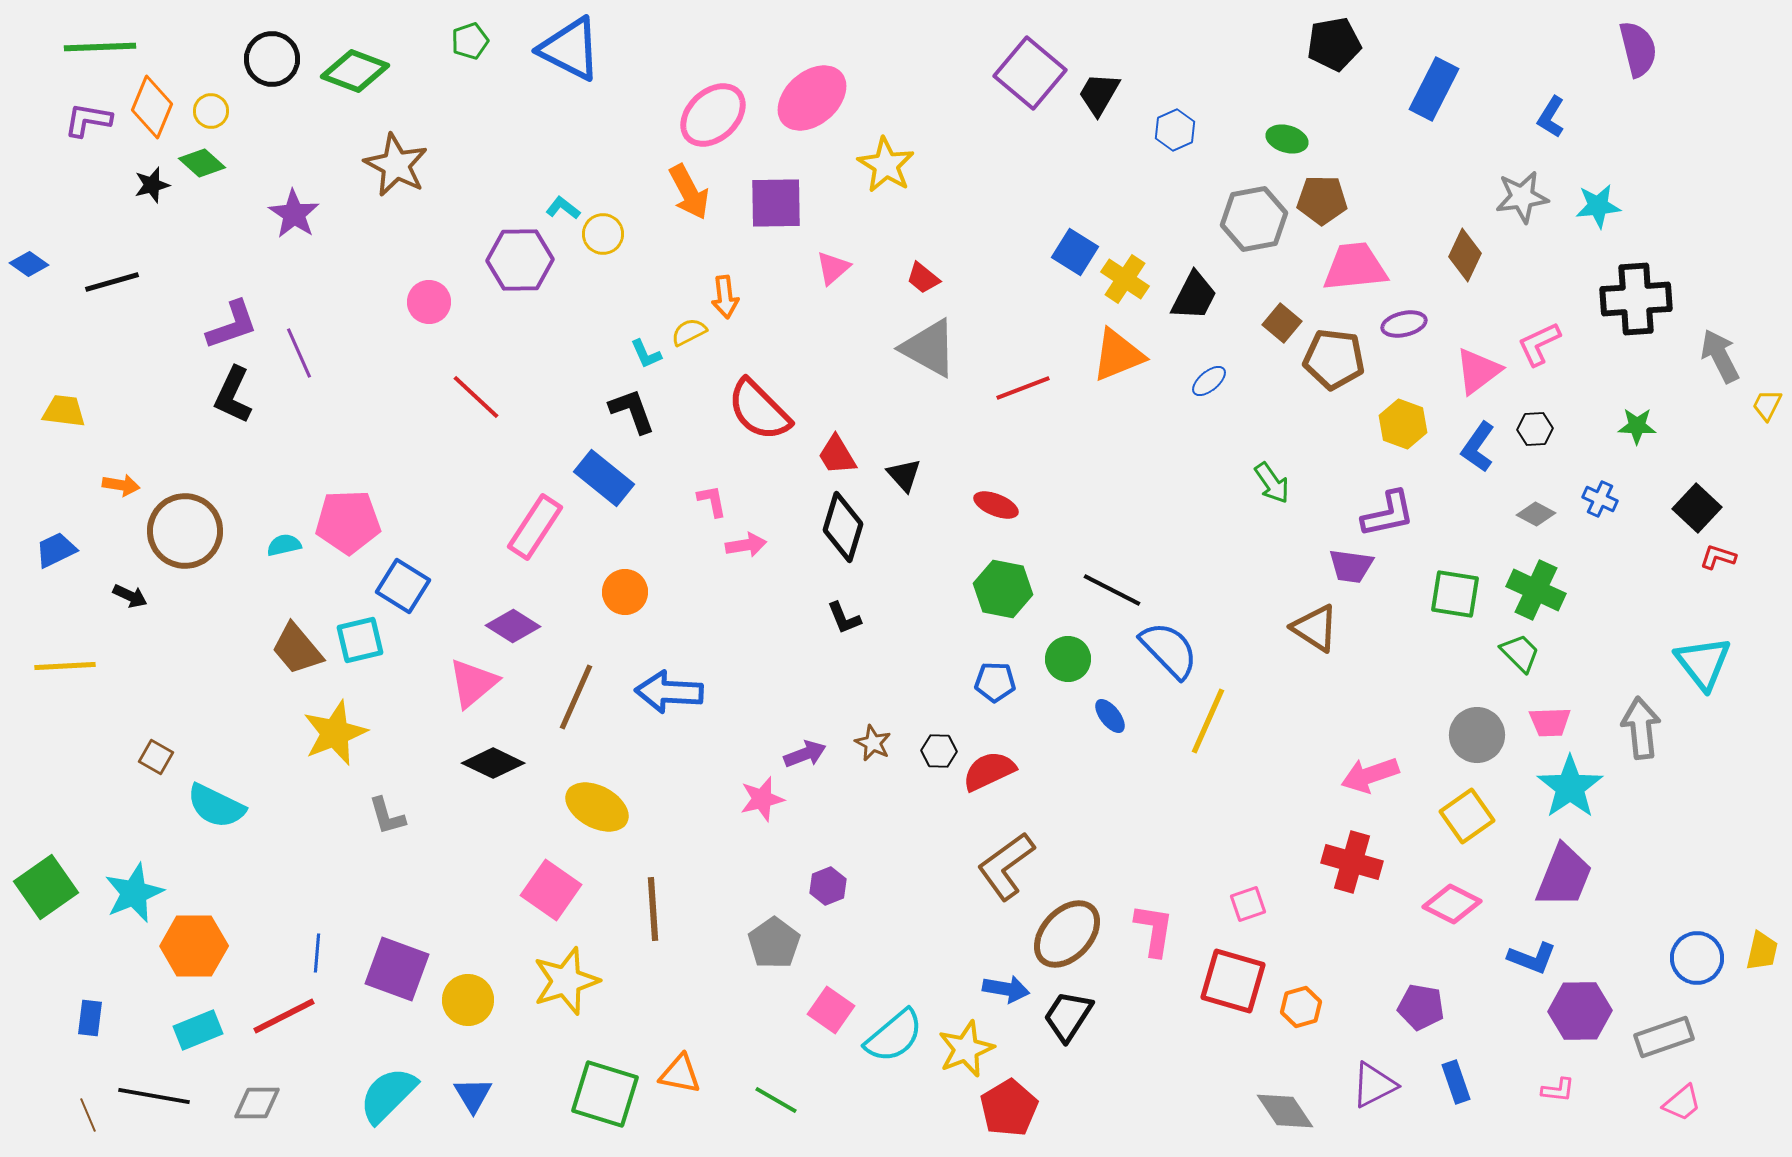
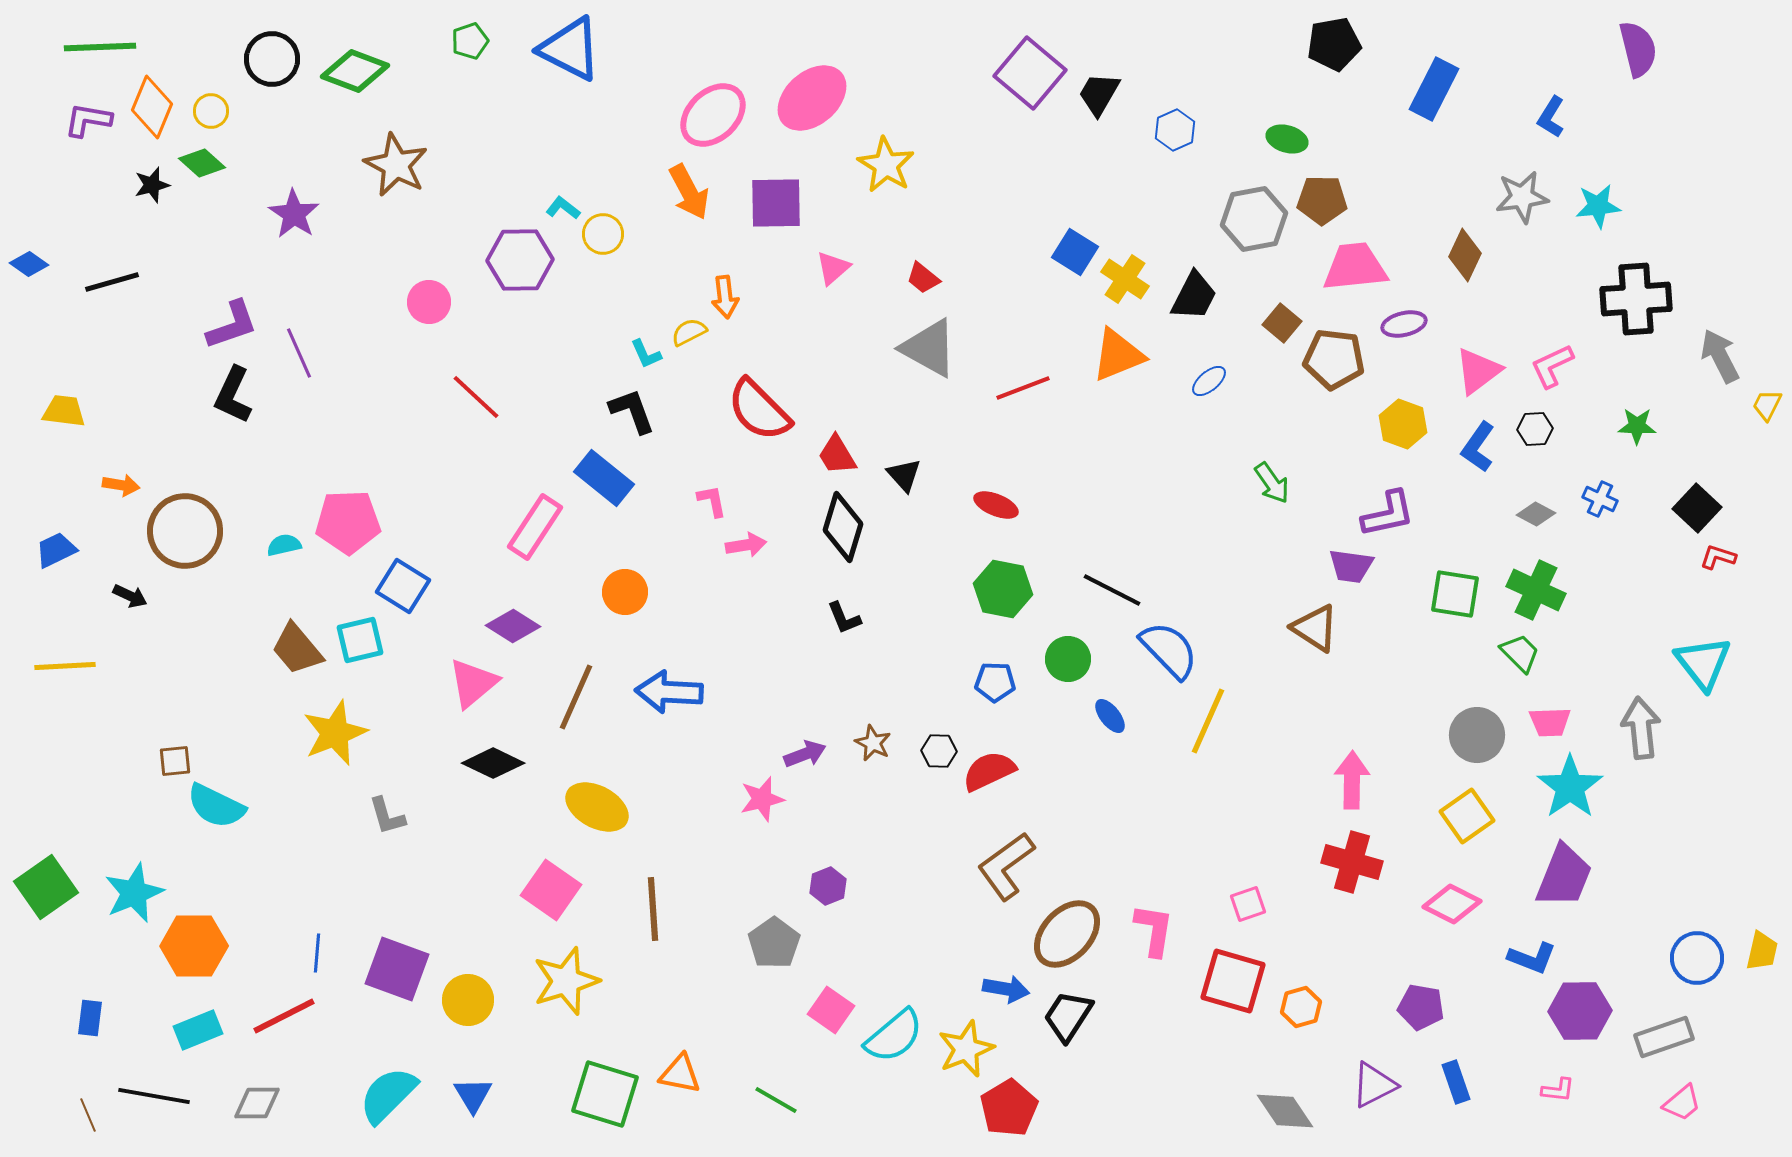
pink L-shape at (1539, 344): moved 13 px right, 22 px down
brown square at (156, 757): moved 19 px right, 4 px down; rotated 36 degrees counterclockwise
pink arrow at (1370, 775): moved 18 px left, 5 px down; rotated 110 degrees clockwise
